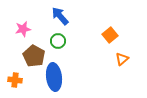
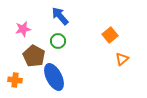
blue ellipse: rotated 20 degrees counterclockwise
